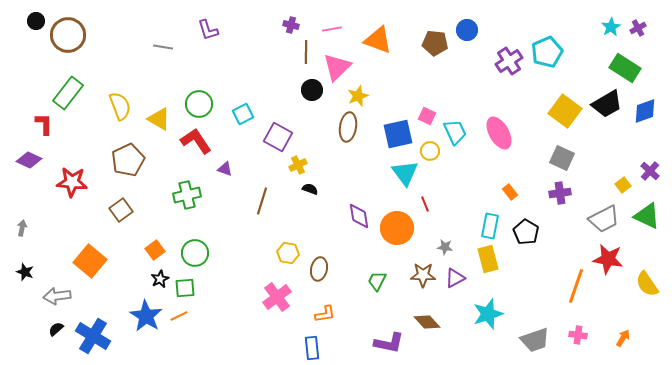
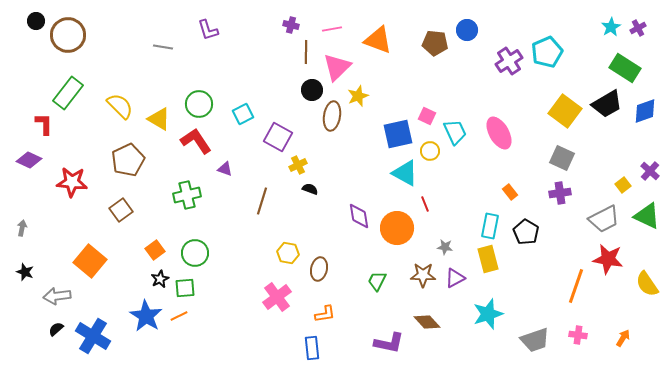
yellow semicircle at (120, 106): rotated 24 degrees counterclockwise
brown ellipse at (348, 127): moved 16 px left, 11 px up
cyan triangle at (405, 173): rotated 24 degrees counterclockwise
